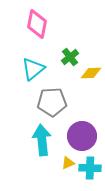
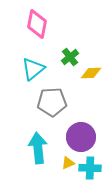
purple circle: moved 1 px left, 1 px down
cyan arrow: moved 4 px left, 8 px down
